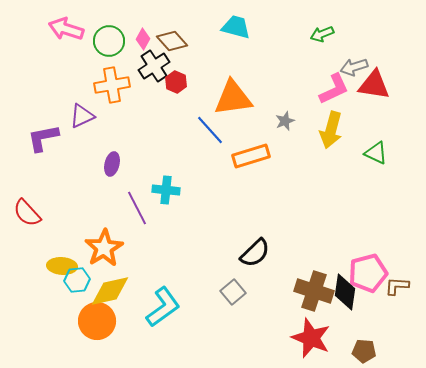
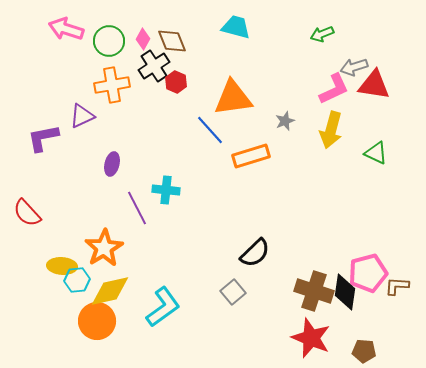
brown diamond: rotated 20 degrees clockwise
